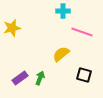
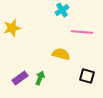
cyan cross: moved 1 px left, 1 px up; rotated 32 degrees counterclockwise
pink line: rotated 15 degrees counterclockwise
yellow semicircle: rotated 54 degrees clockwise
black square: moved 3 px right, 1 px down
